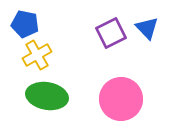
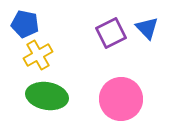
yellow cross: moved 1 px right
